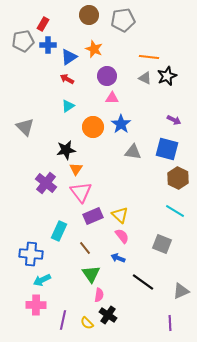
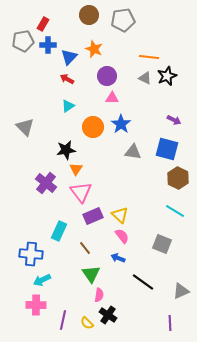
blue triangle at (69, 57): rotated 12 degrees counterclockwise
